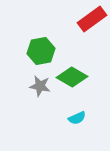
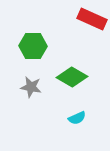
red rectangle: rotated 60 degrees clockwise
green hexagon: moved 8 px left, 5 px up; rotated 12 degrees clockwise
gray star: moved 9 px left, 1 px down
